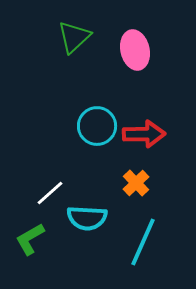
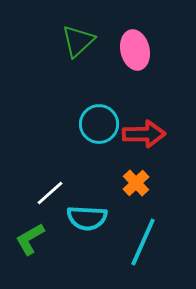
green triangle: moved 4 px right, 4 px down
cyan circle: moved 2 px right, 2 px up
